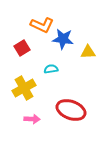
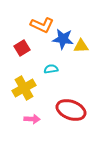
yellow triangle: moved 7 px left, 6 px up
